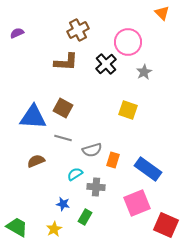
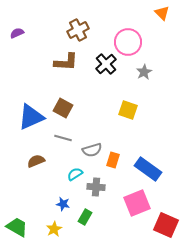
blue triangle: moved 2 px left; rotated 28 degrees counterclockwise
